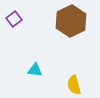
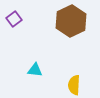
yellow semicircle: rotated 18 degrees clockwise
